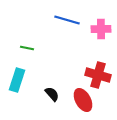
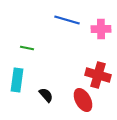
cyan rectangle: rotated 10 degrees counterclockwise
black semicircle: moved 6 px left, 1 px down
